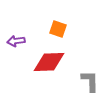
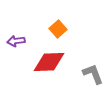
orange square: rotated 30 degrees clockwise
gray L-shape: moved 3 px right, 7 px up; rotated 20 degrees counterclockwise
